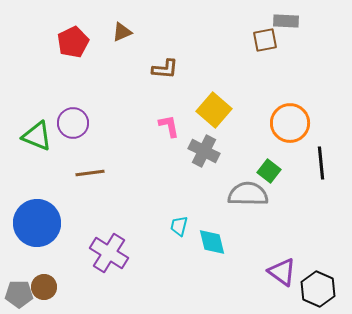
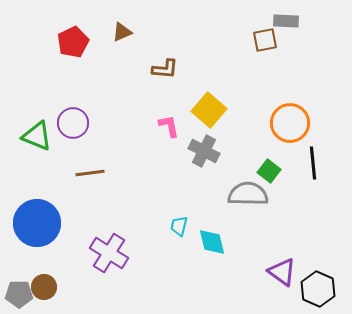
yellow square: moved 5 px left
black line: moved 8 px left
